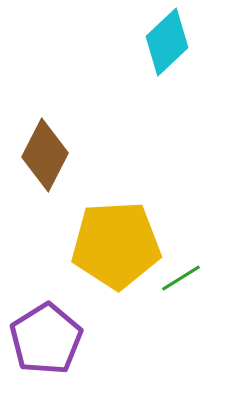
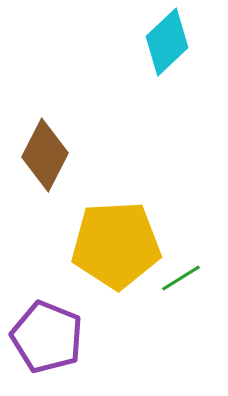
purple pentagon: moved 1 px right, 2 px up; rotated 18 degrees counterclockwise
